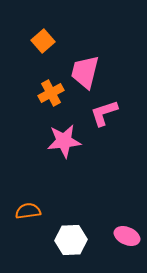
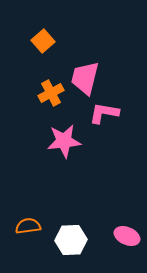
pink trapezoid: moved 6 px down
pink L-shape: rotated 28 degrees clockwise
orange semicircle: moved 15 px down
